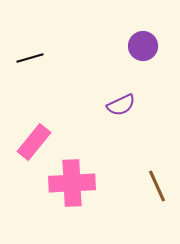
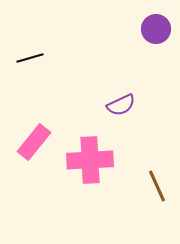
purple circle: moved 13 px right, 17 px up
pink cross: moved 18 px right, 23 px up
